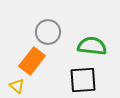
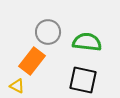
green semicircle: moved 5 px left, 4 px up
black square: rotated 16 degrees clockwise
yellow triangle: rotated 14 degrees counterclockwise
